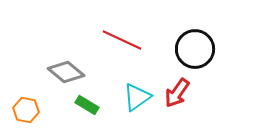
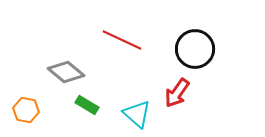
cyan triangle: moved 17 px down; rotated 44 degrees counterclockwise
